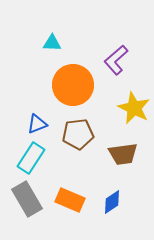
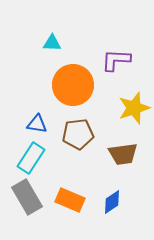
purple L-shape: rotated 44 degrees clockwise
yellow star: rotated 28 degrees clockwise
blue triangle: rotated 30 degrees clockwise
gray rectangle: moved 2 px up
